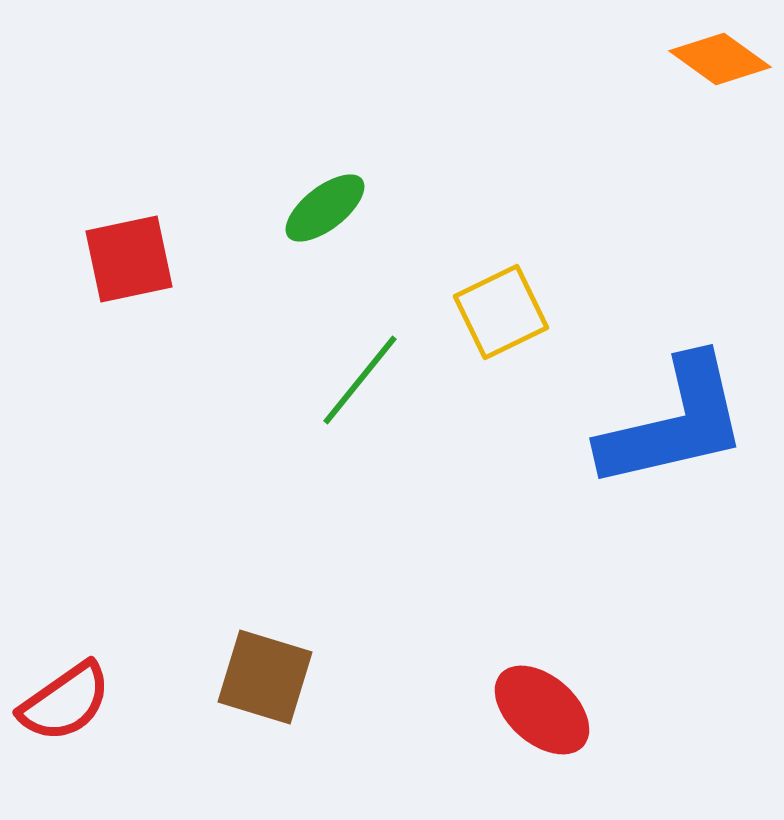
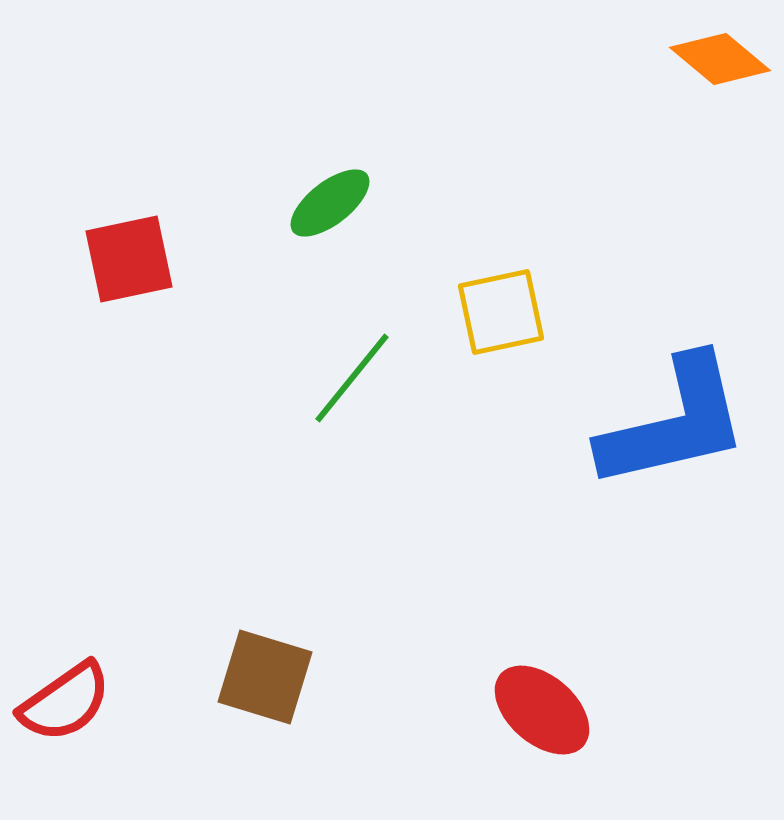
orange diamond: rotated 4 degrees clockwise
green ellipse: moved 5 px right, 5 px up
yellow square: rotated 14 degrees clockwise
green line: moved 8 px left, 2 px up
